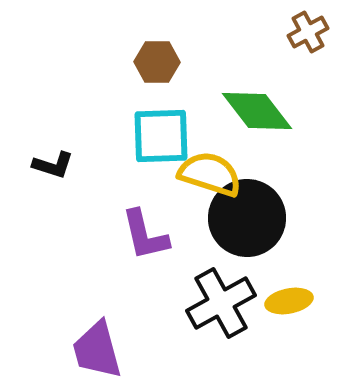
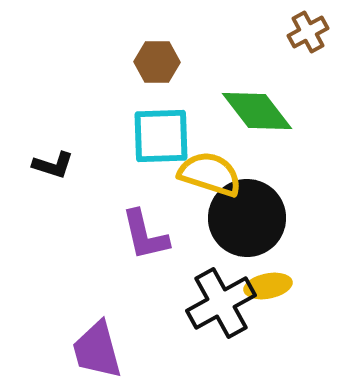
yellow ellipse: moved 21 px left, 15 px up
